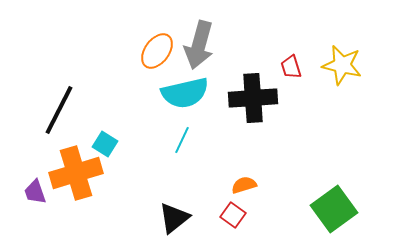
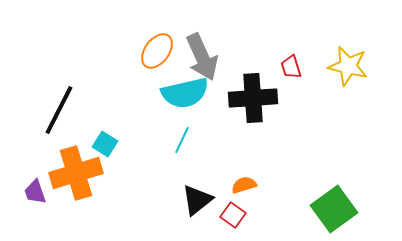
gray arrow: moved 3 px right, 12 px down; rotated 39 degrees counterclockwise
yellow star: moved 6 px right, 1 px down
black triangle: moved 23 px right, 18 px up
